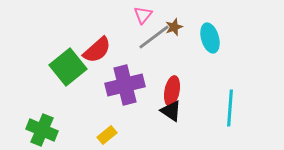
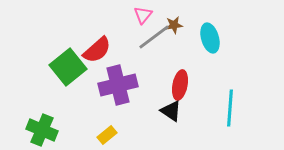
brown star: moved 2 px up; rotated 12 degrees clockwise
purple cross: moved 7 px left
red ellipse: moved 8 px right, 6 px up
